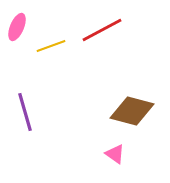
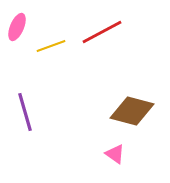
red line: moved 2 px down
